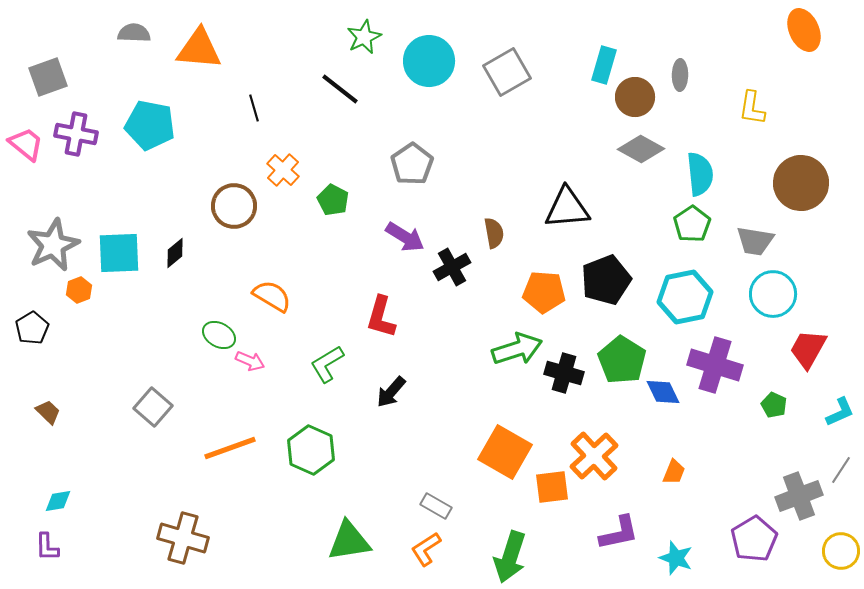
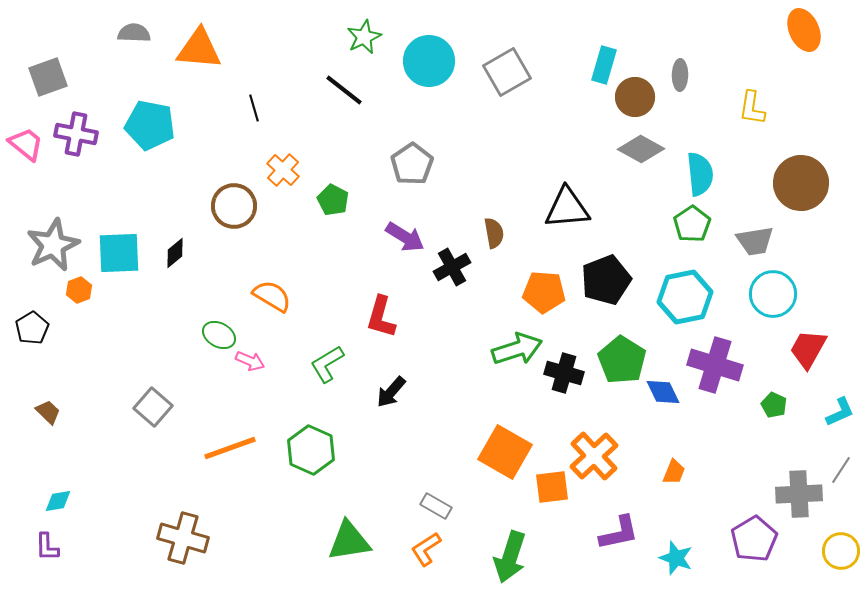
black line at (340, 89): moved 4 px right, 1 px down
gray trapezoid at (755, 241): rotated 18 degrees counterclockwise
gray cross at (799, 496): moved 2 px up; rotated 18 degrees clockwise
